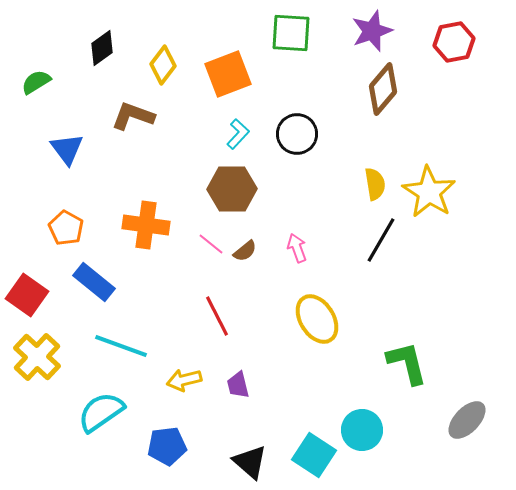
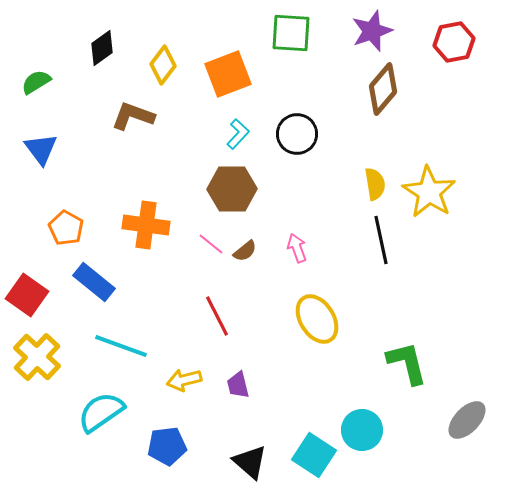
blue triangle: moved 26 px left
black line: rotated 42 degrees counterclockwise
